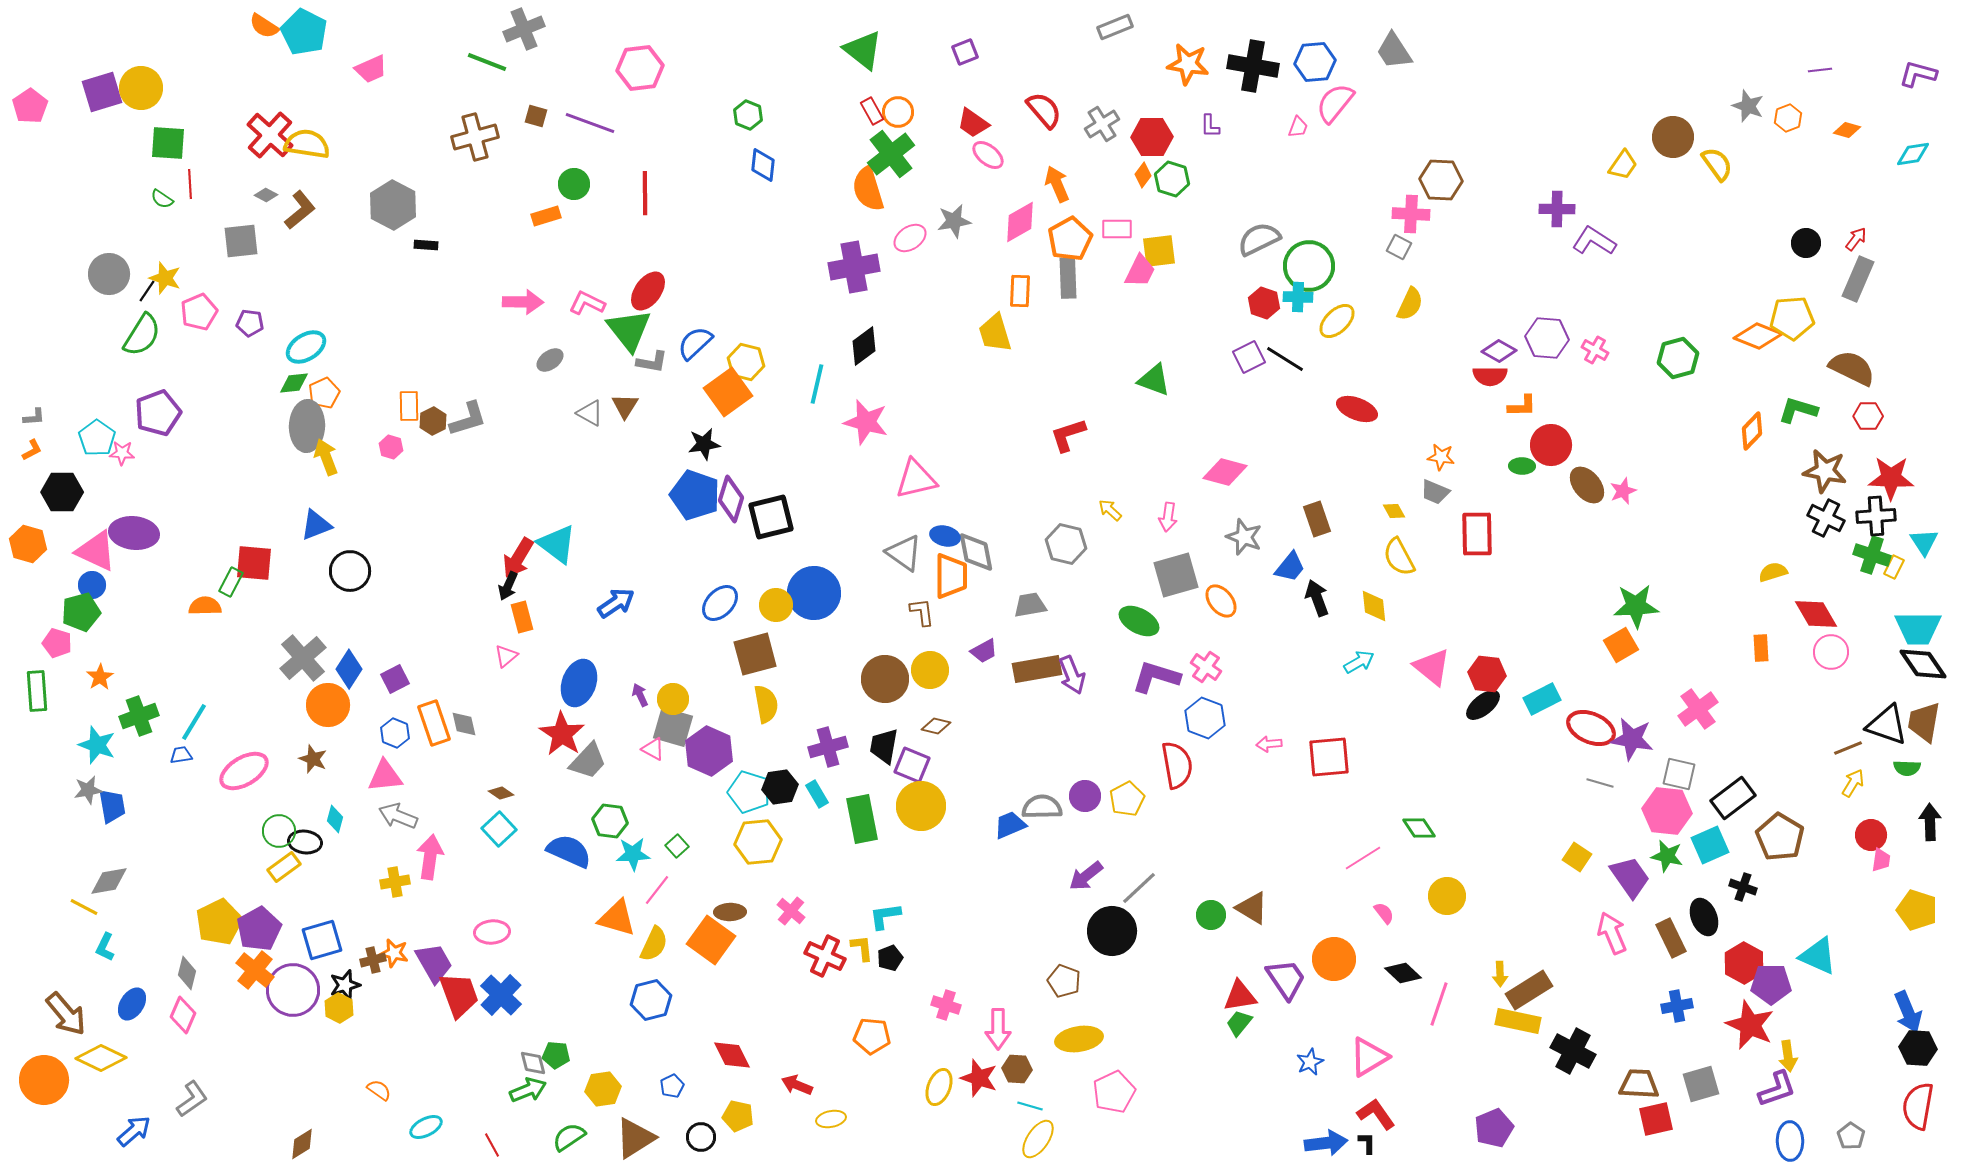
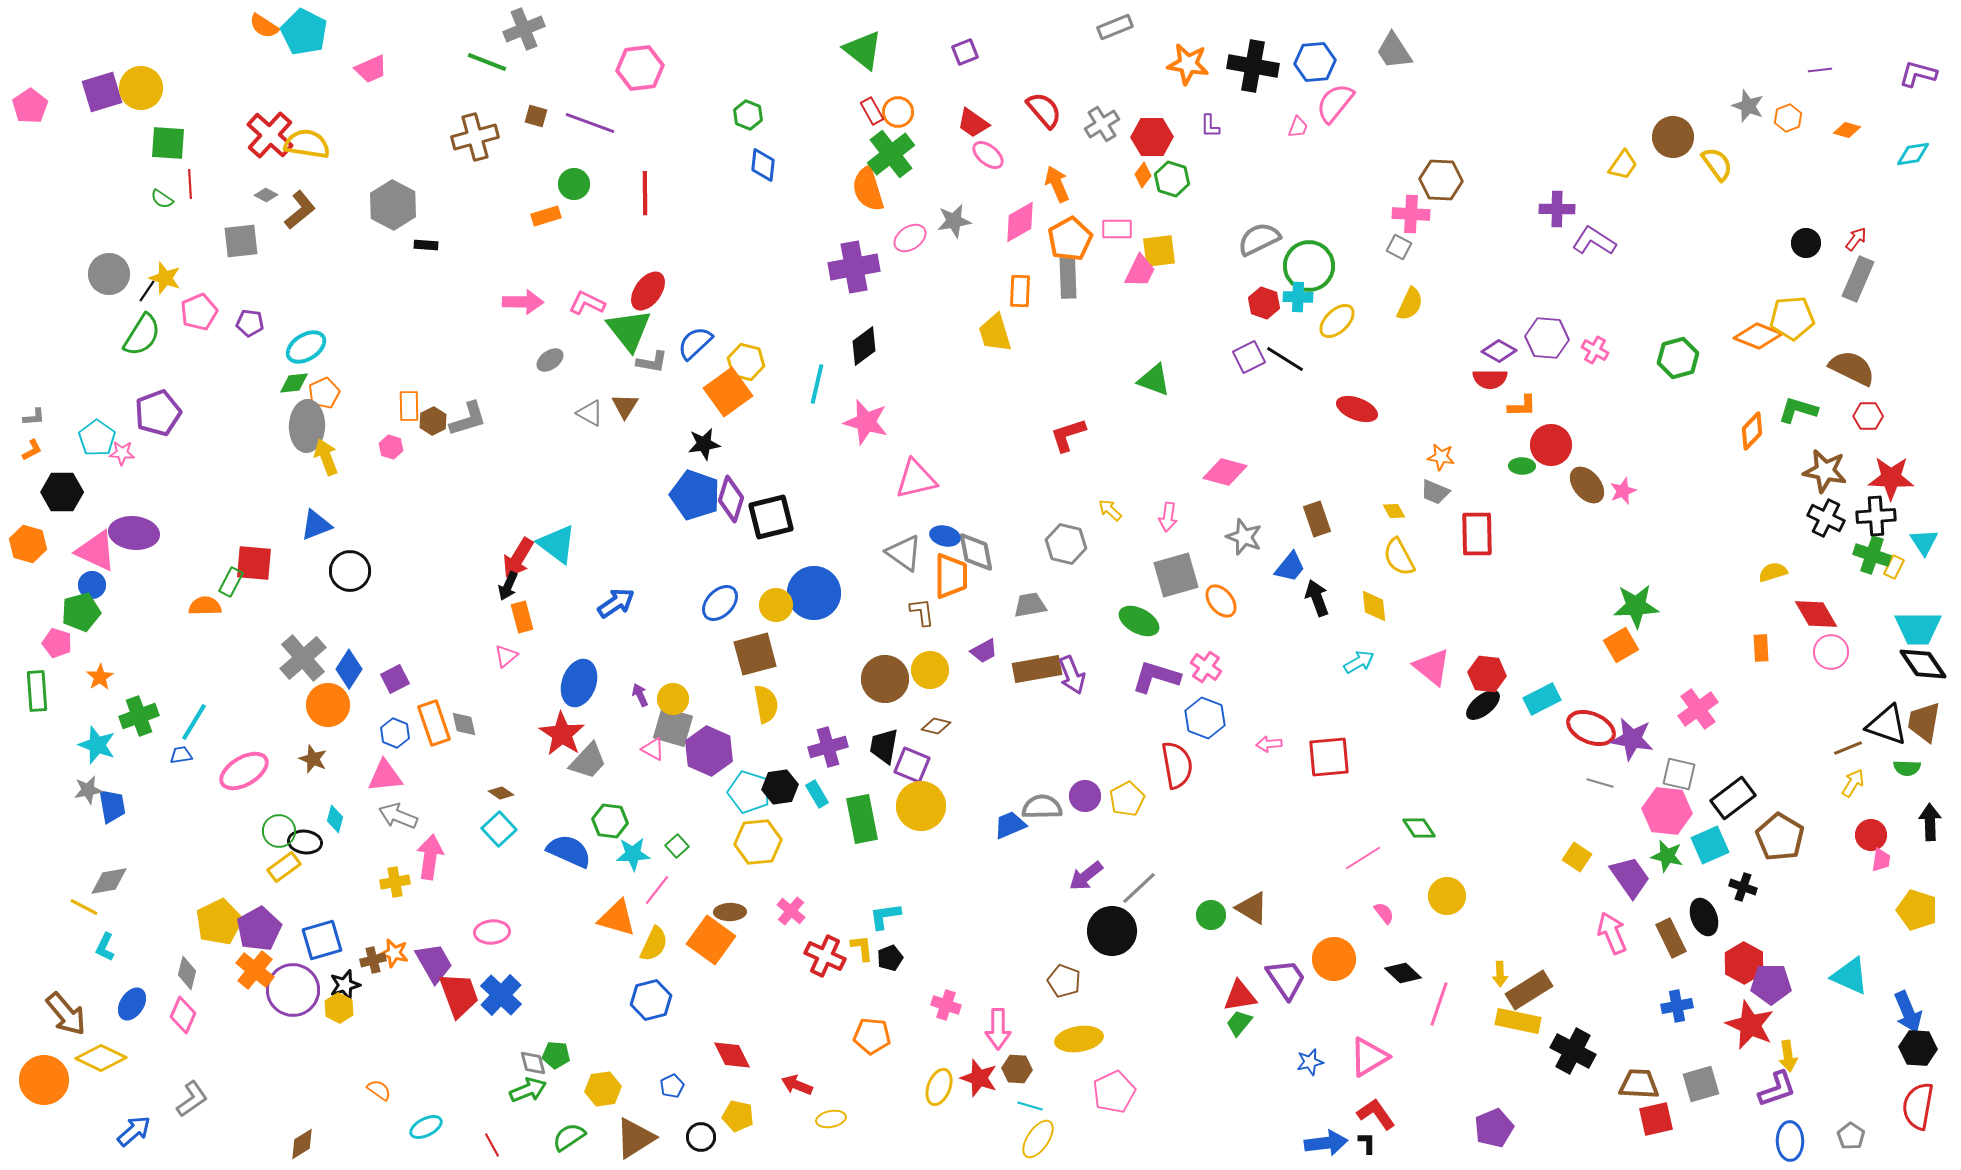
red semicircle at (1490, 376): moved 3 px down
cyan triangle at (1818, 956): moved 32 px right, 20 px down
blue star at (1310, 1062): rotated 12 degrees clockwise
